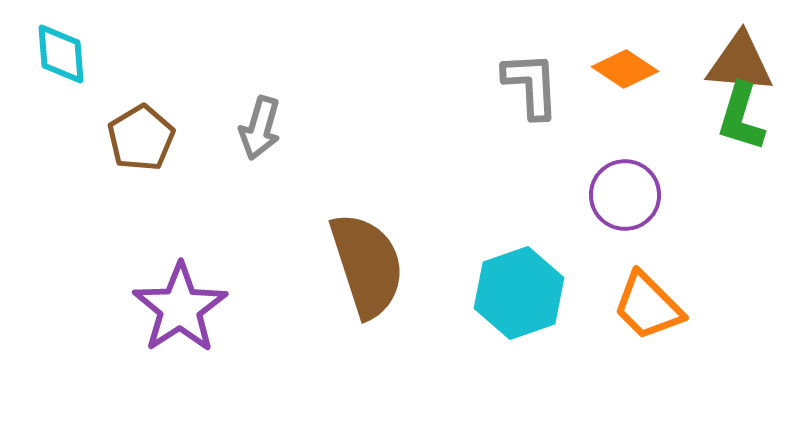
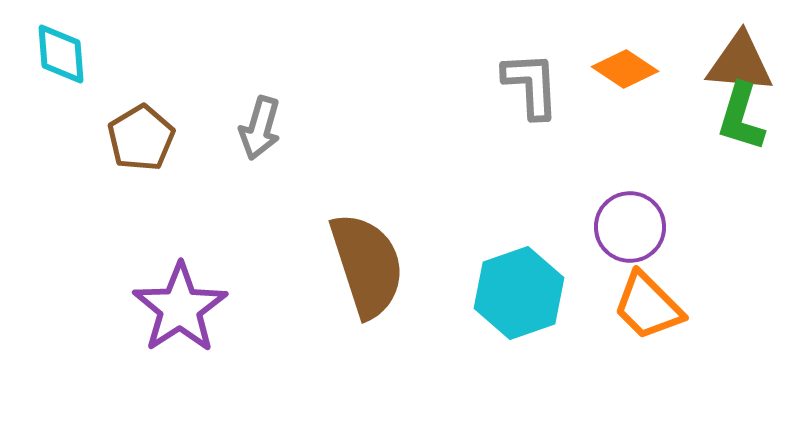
purple circle: moved 5 px right, 32 px down
